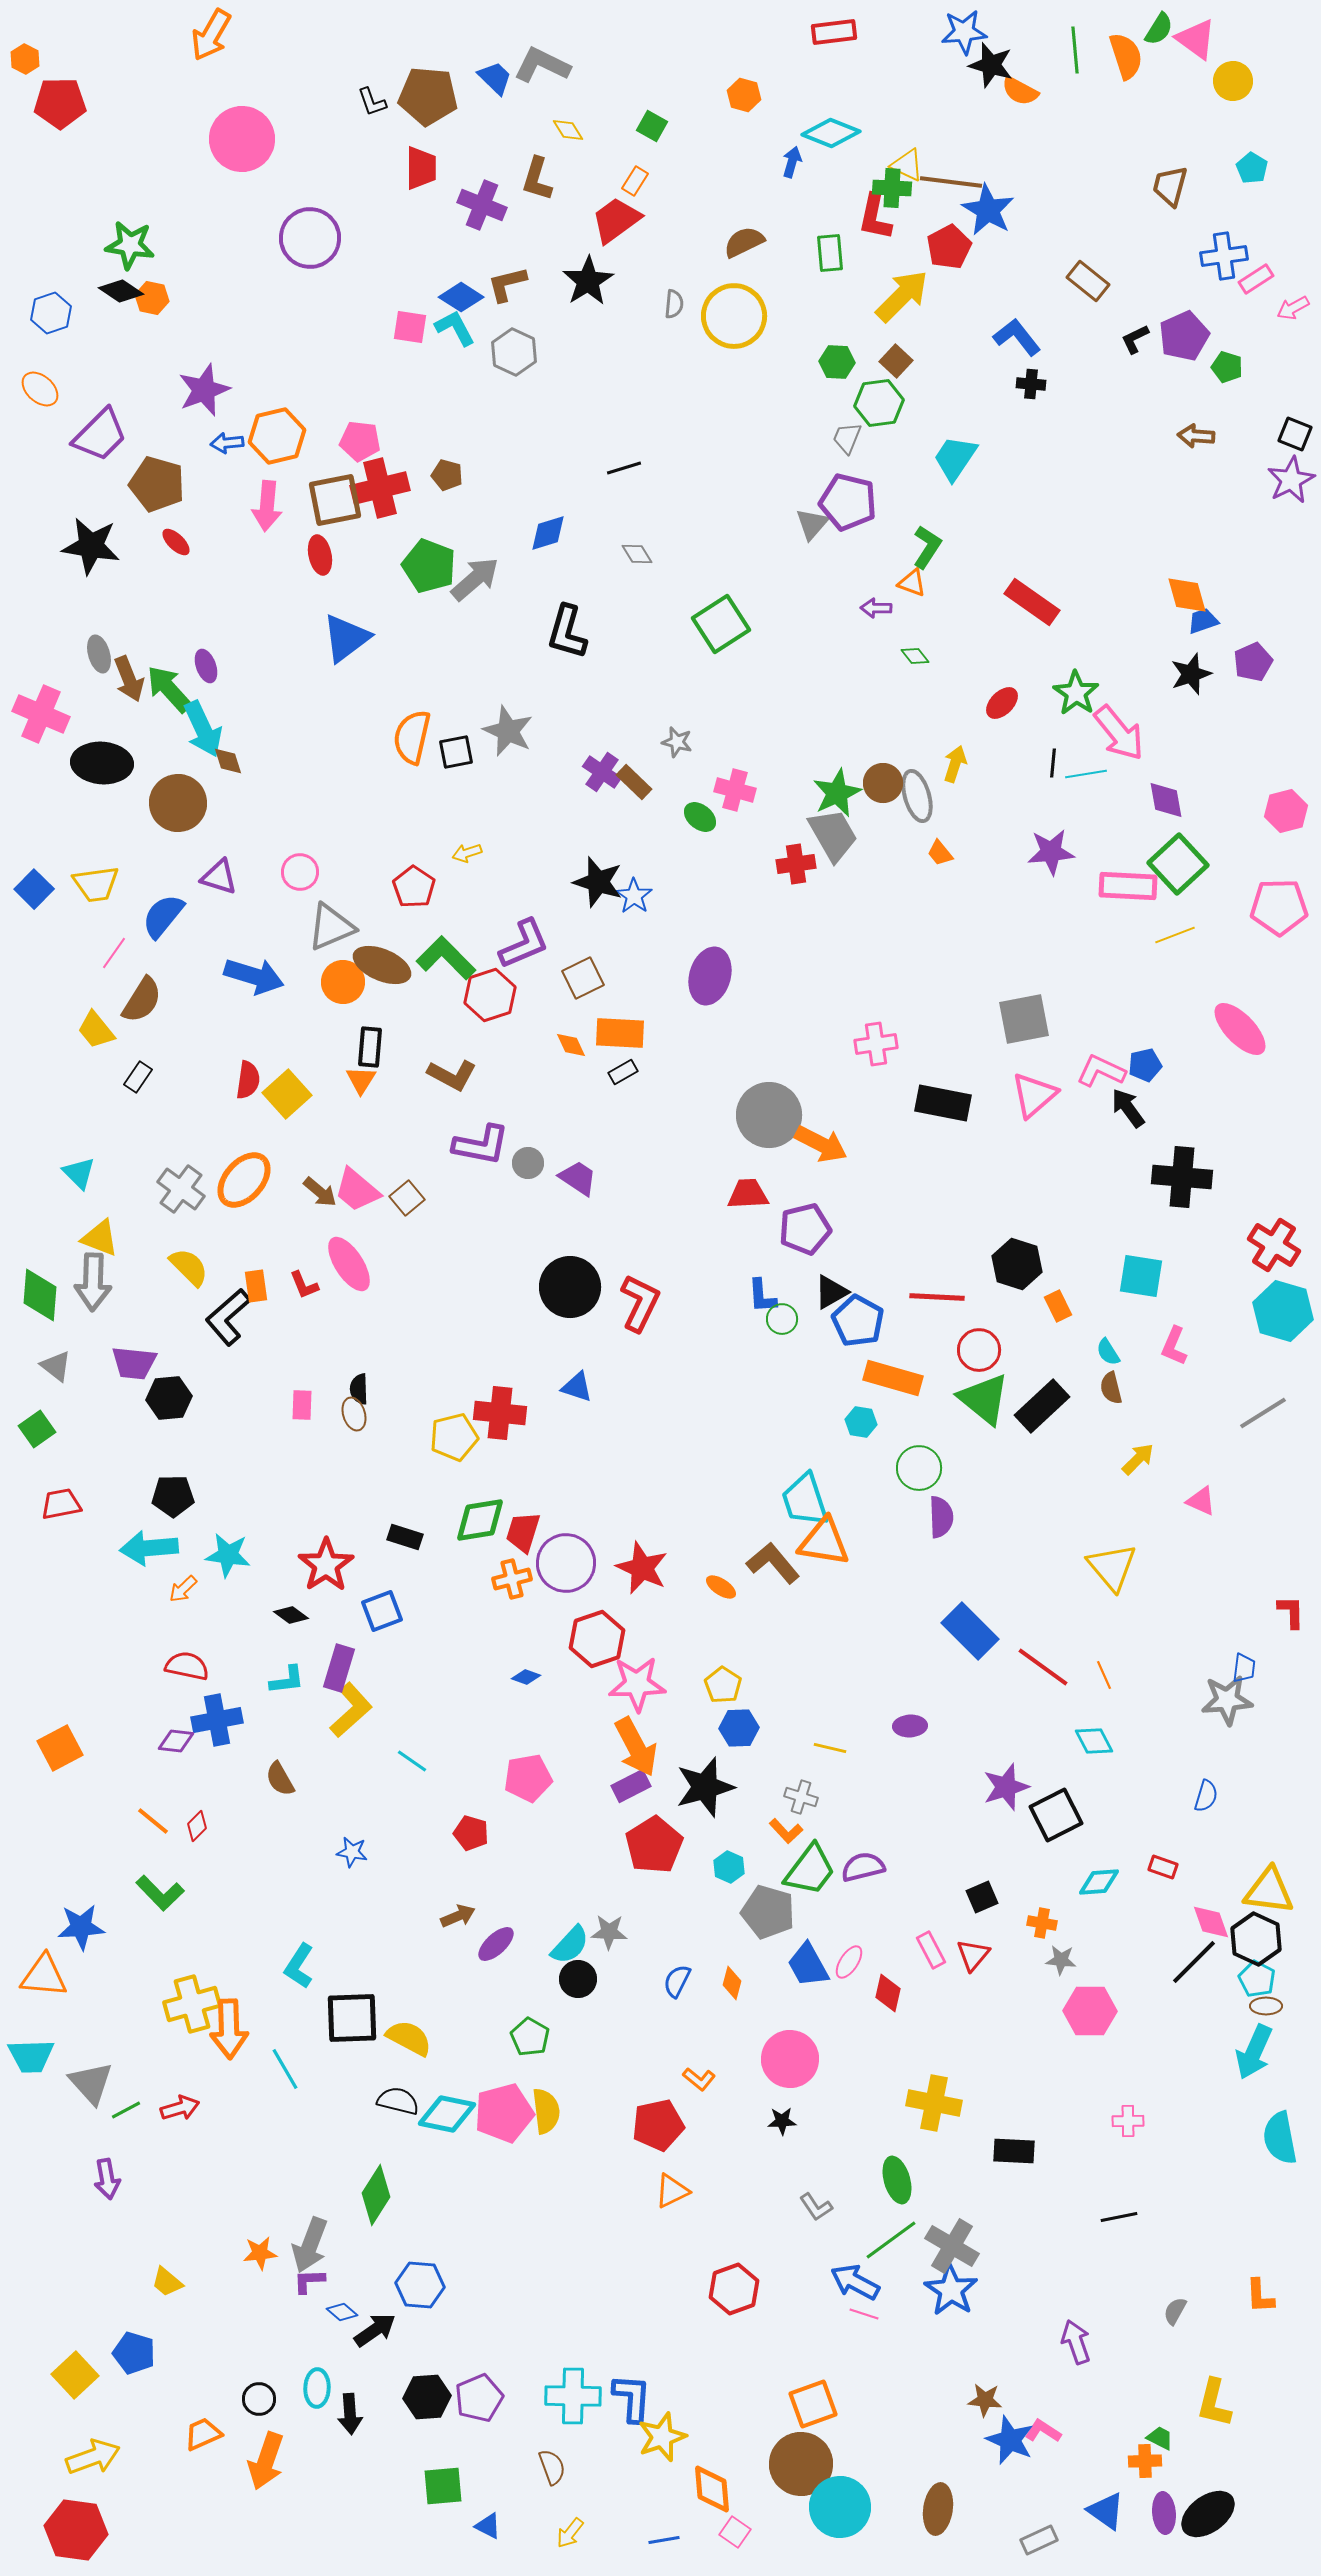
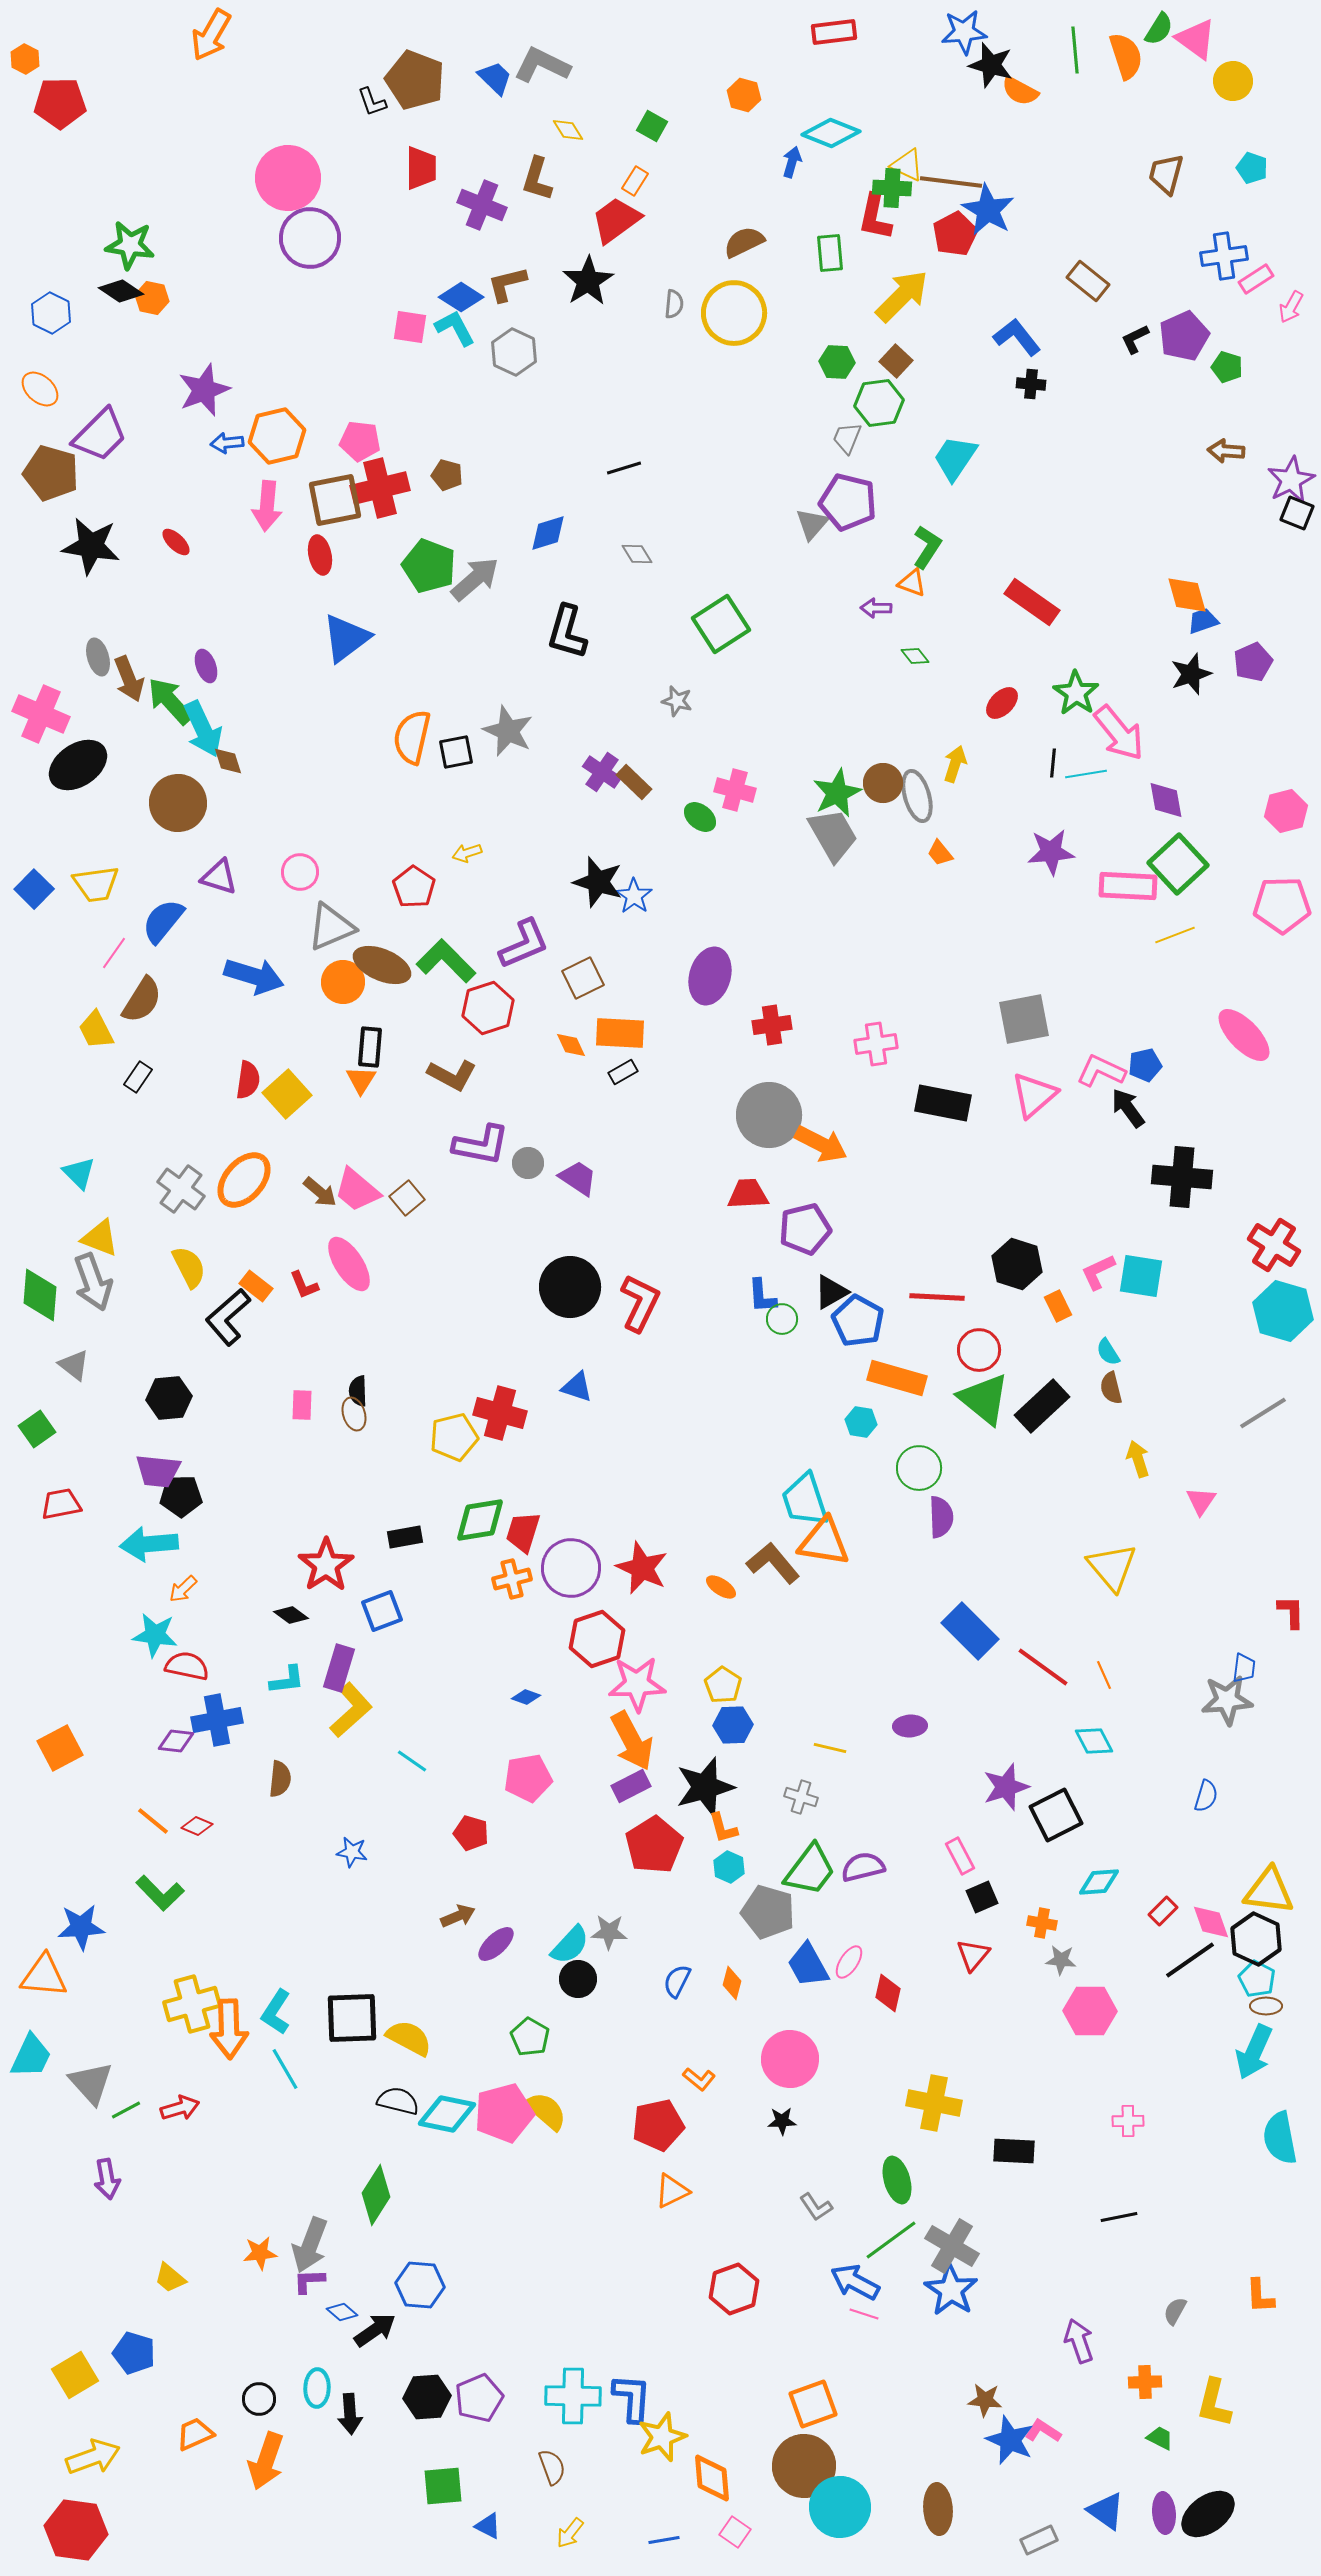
brown pentagon at (428, 96): moved 13 px left, 16 px up; rotated 16 degrees clockwise
pink circle at (242, 139): moved 46 px right, 39 px down
cyan pentagon at (1252, 168): rotated 12 degrees counterclockwise
brown trapezoid at (1170, 186): moved 4 px left, 12 px up
red pentagon at (949, 247): moved 6 px right, 13 px up
pink arrow at (1293, 308): moved 2 px left, 1 px up; rotated 32 degrees counterclockwise
blue hexagon at (51, 313): rotated 15 degrees counterclockwise
yellow circle at (734, 316): moved 3 px up
black square at (1295, 434): moved 2 px right, 79 px down
brown arrow at (1196, 436): moved 30 px right, 15 px down
brown pentagon at (157, 484): moved 106 px left, 11 px up
gray ellipse at (99, 654): moved 1 px left, 3 px down
green arrow at (169, 689): moved 1 px right, 12 px down
gray star at (677, 742): moved 41 px up
black ellipse at (102, 763): moved 24 px left, 2 px down; rotated 38 degrees counterclockwise
red cross at (796, 864): moved 24 px left, 161 px down
pink pentagon at (1279, 907): moved 3 px right, 2 px up
blue semicircle at (163, 916): moved 5 px down
green L-shape at (446, 958): moved 3 px down
red hexagon at (490, 995): moved 2 px left, 13 px down
pink ellipse at (1240, 1029): moved 4 px right, 6 px down
yellow trapezoid at (96, 1030): rotated 12 degrees clockwise
yellow semicircle at (189, 1267): rotated 18 degrees clockwise
gray arrow at (93, 1282): rotated 22 degrees counterclockwise
orange rectangle at (256, 1286): rotated 44 degrees counterclockwise
pink L-shape at (1174, 1346): moved 76 px left, 74 px up; rotated 42 degrees clockwise
purple trapezoid at (134, 1363): moved 24 px right, 108 px down
gray triangle at (56, 1366): moved 18 px right, 1 px up
orange rectangle at (893, 1378): moved 4 px right
black semicircle at (359, 1389): moved 1 px left, 2 px down
red cross at (500, 1413): rotated 9 degrees clockwise
yellow arrow at (1138, 1459): rotated 63 degrees counterclockwise
black pentagon at (173, 1496): moved 8 px right
pink triangle at (1201, 1501): rotated 40 degrees clockwise
black rectangle at (405, 1537): rotated 28 degrees counterclockwise
cyan arrow at (149, 1548): moved 4 px up
cyan star at (228, 1555): moved 73 px left, 80 px down
purple circle at (566, 1563): moved 5 px right, 5 px down
blue diamond at (526, 1677): moved 20 px down
blue hexagon at (739, 1728): moved 6 px left, 3 px up
orange arrow at (636, 1747): moved 4 px left, 6 px up
brown semicircle at (280, 1779): rotated 144 degrees counterclockwise
red diamond at (197, 1826): rotated 68 degrees clockwise
orange L-shape at (786, 1831): moved 63 px left, 3 px up; rotated 28 degrees clockwise
red rectangle at (1163, 1867): moved 44 px down; rotated 64 degrees counterclockwise
pink rectangle at (931, 1950): moved 29 px right, 94 px up
black line at (1194, 1962): moved 4 px left, 2 px up; rotated 10 degrees clockwise
cyan L-shape at (299, 1966): moved 23 px left, 46 px down
cyan trapezoid at (31, 2056): rotated 63 degrees counterclockwise
yellow semicircle at (546, 2111): rotated 42 degrees counterclockwise
yellow trapezoid at (167, 2282): moved 3 px right, 4 px up
purple arrow at (1076, 2342): moved 3 px right, 1 px up
yellow square at (75, 2375): rotated 12 degrees clockwise
orange trapezoid at (203, 2434): moved 8 px left
orange cross at (1145, 2461): moved 79 px up
brown circle at (801, 2464): moved 3 px right, 2 px down
orange diamond at (712, 2489): moved 11 px up
brown ellipse at (938, 2509): rotated 12 degrees counterclockwise
